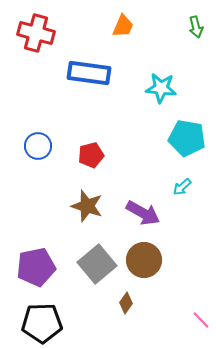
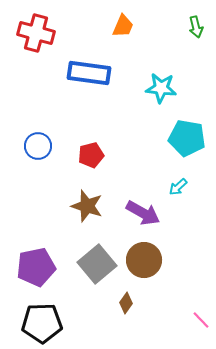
cyan arrow: moved 4 px left
